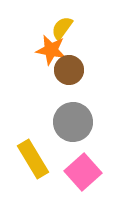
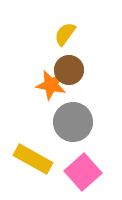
yellow semicircle: moved 3 px right, 6 px down
orange star: moved 35 px down
yellow rectangle: rotated 30 degrees counterclockwise
